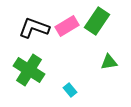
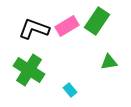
black L-shape: moved 1 px down
